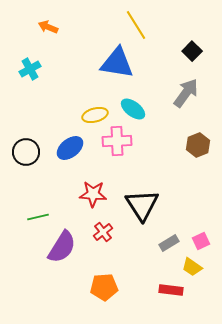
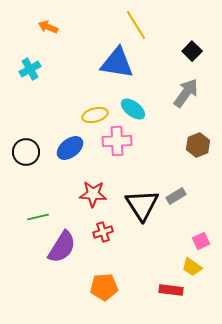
red cross: rotated 18 degrees clockwise
gray rectangle: moved 7 px right, 47 px up
